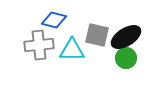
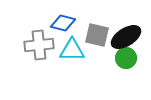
blue diamond: moved 9 px right, 3 px down
